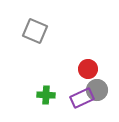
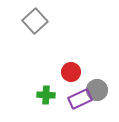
gray square: moved 10 px up; rotated 25 degrees clockwise
red circle: moved 17 px left, 3 px down
purple rectangle: moved 2 px left, 1 px down
